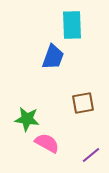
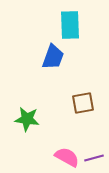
cyan rectangle: moved 2 px left
pink semicircle: moved 20 px right, 14 px down
purple line: moved 3 px right, 3 px down; rotated 24 degrees clockwise
